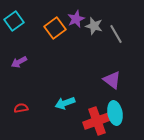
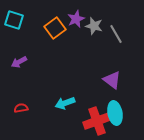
cyan square: moved 1 px up; rotated 36 degrees counterclockwise
